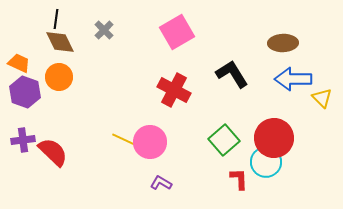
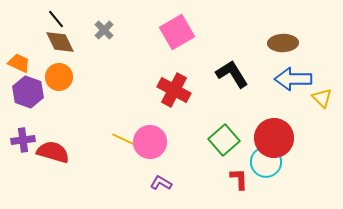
black line: rotated 48 degrees counterclockwise
purple hexagon: moved 3 px right
red semicircle: rotated 28 degrees counterclockwise
